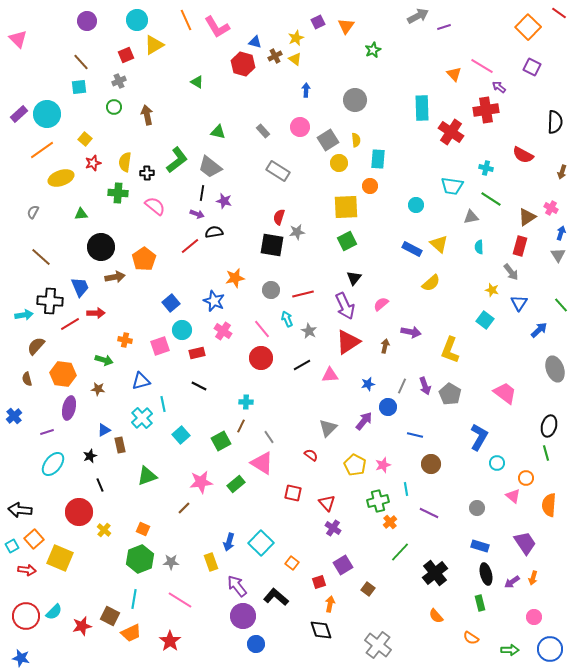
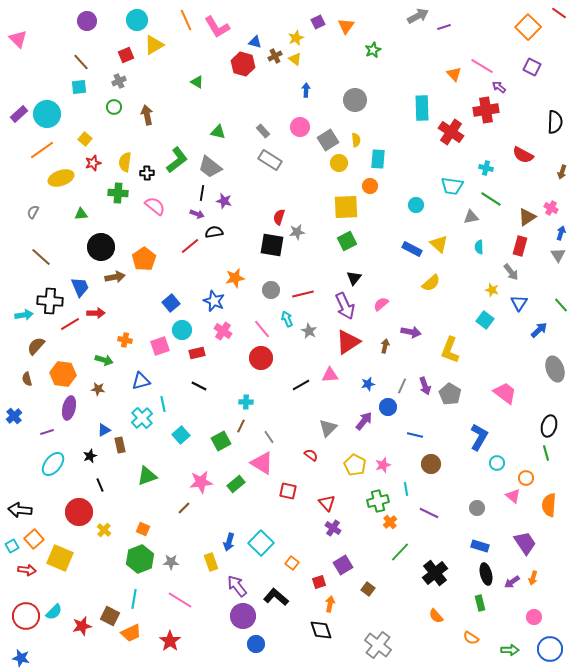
gray rectangle at (278, 171): moved 8 px left, 11 px up
black line at (302, 365): moved 1 px left, 20 px down
red square at (293, 493): moved 5 px left, 2 px up
